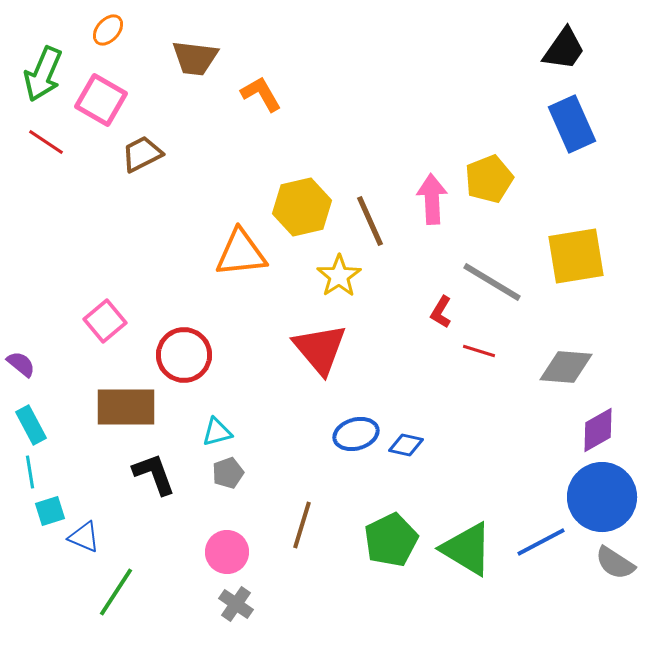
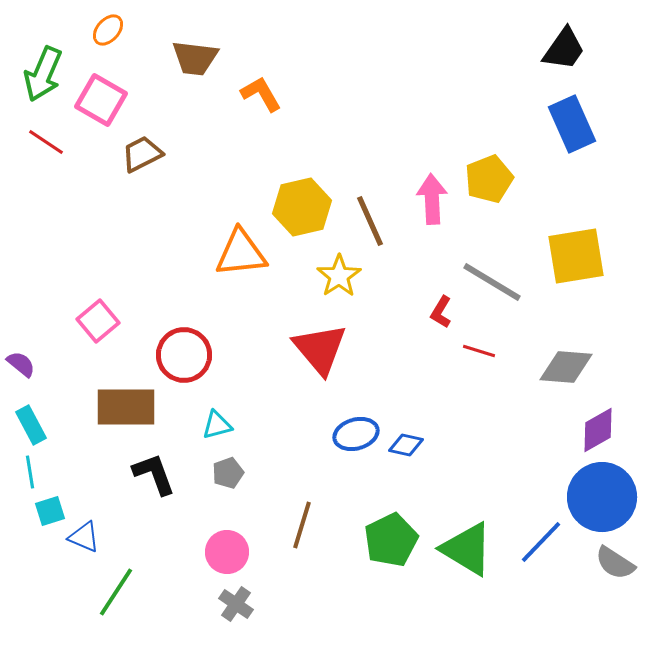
pink square at (105, 321): moved 7 px left
cyan triangle at (217, 432): moved 7 px up
blue line at (541, 542): rotated 18 degrees counterclockwise
